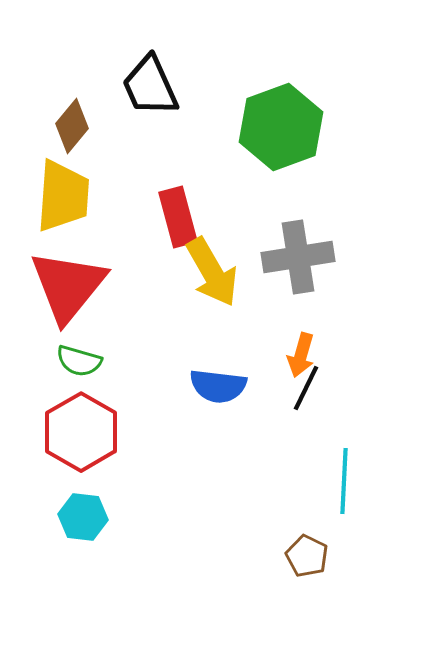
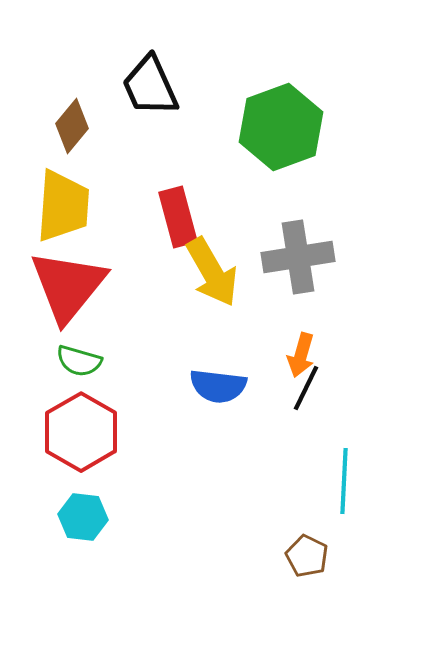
yellow trapezoid: moved 10 px down
